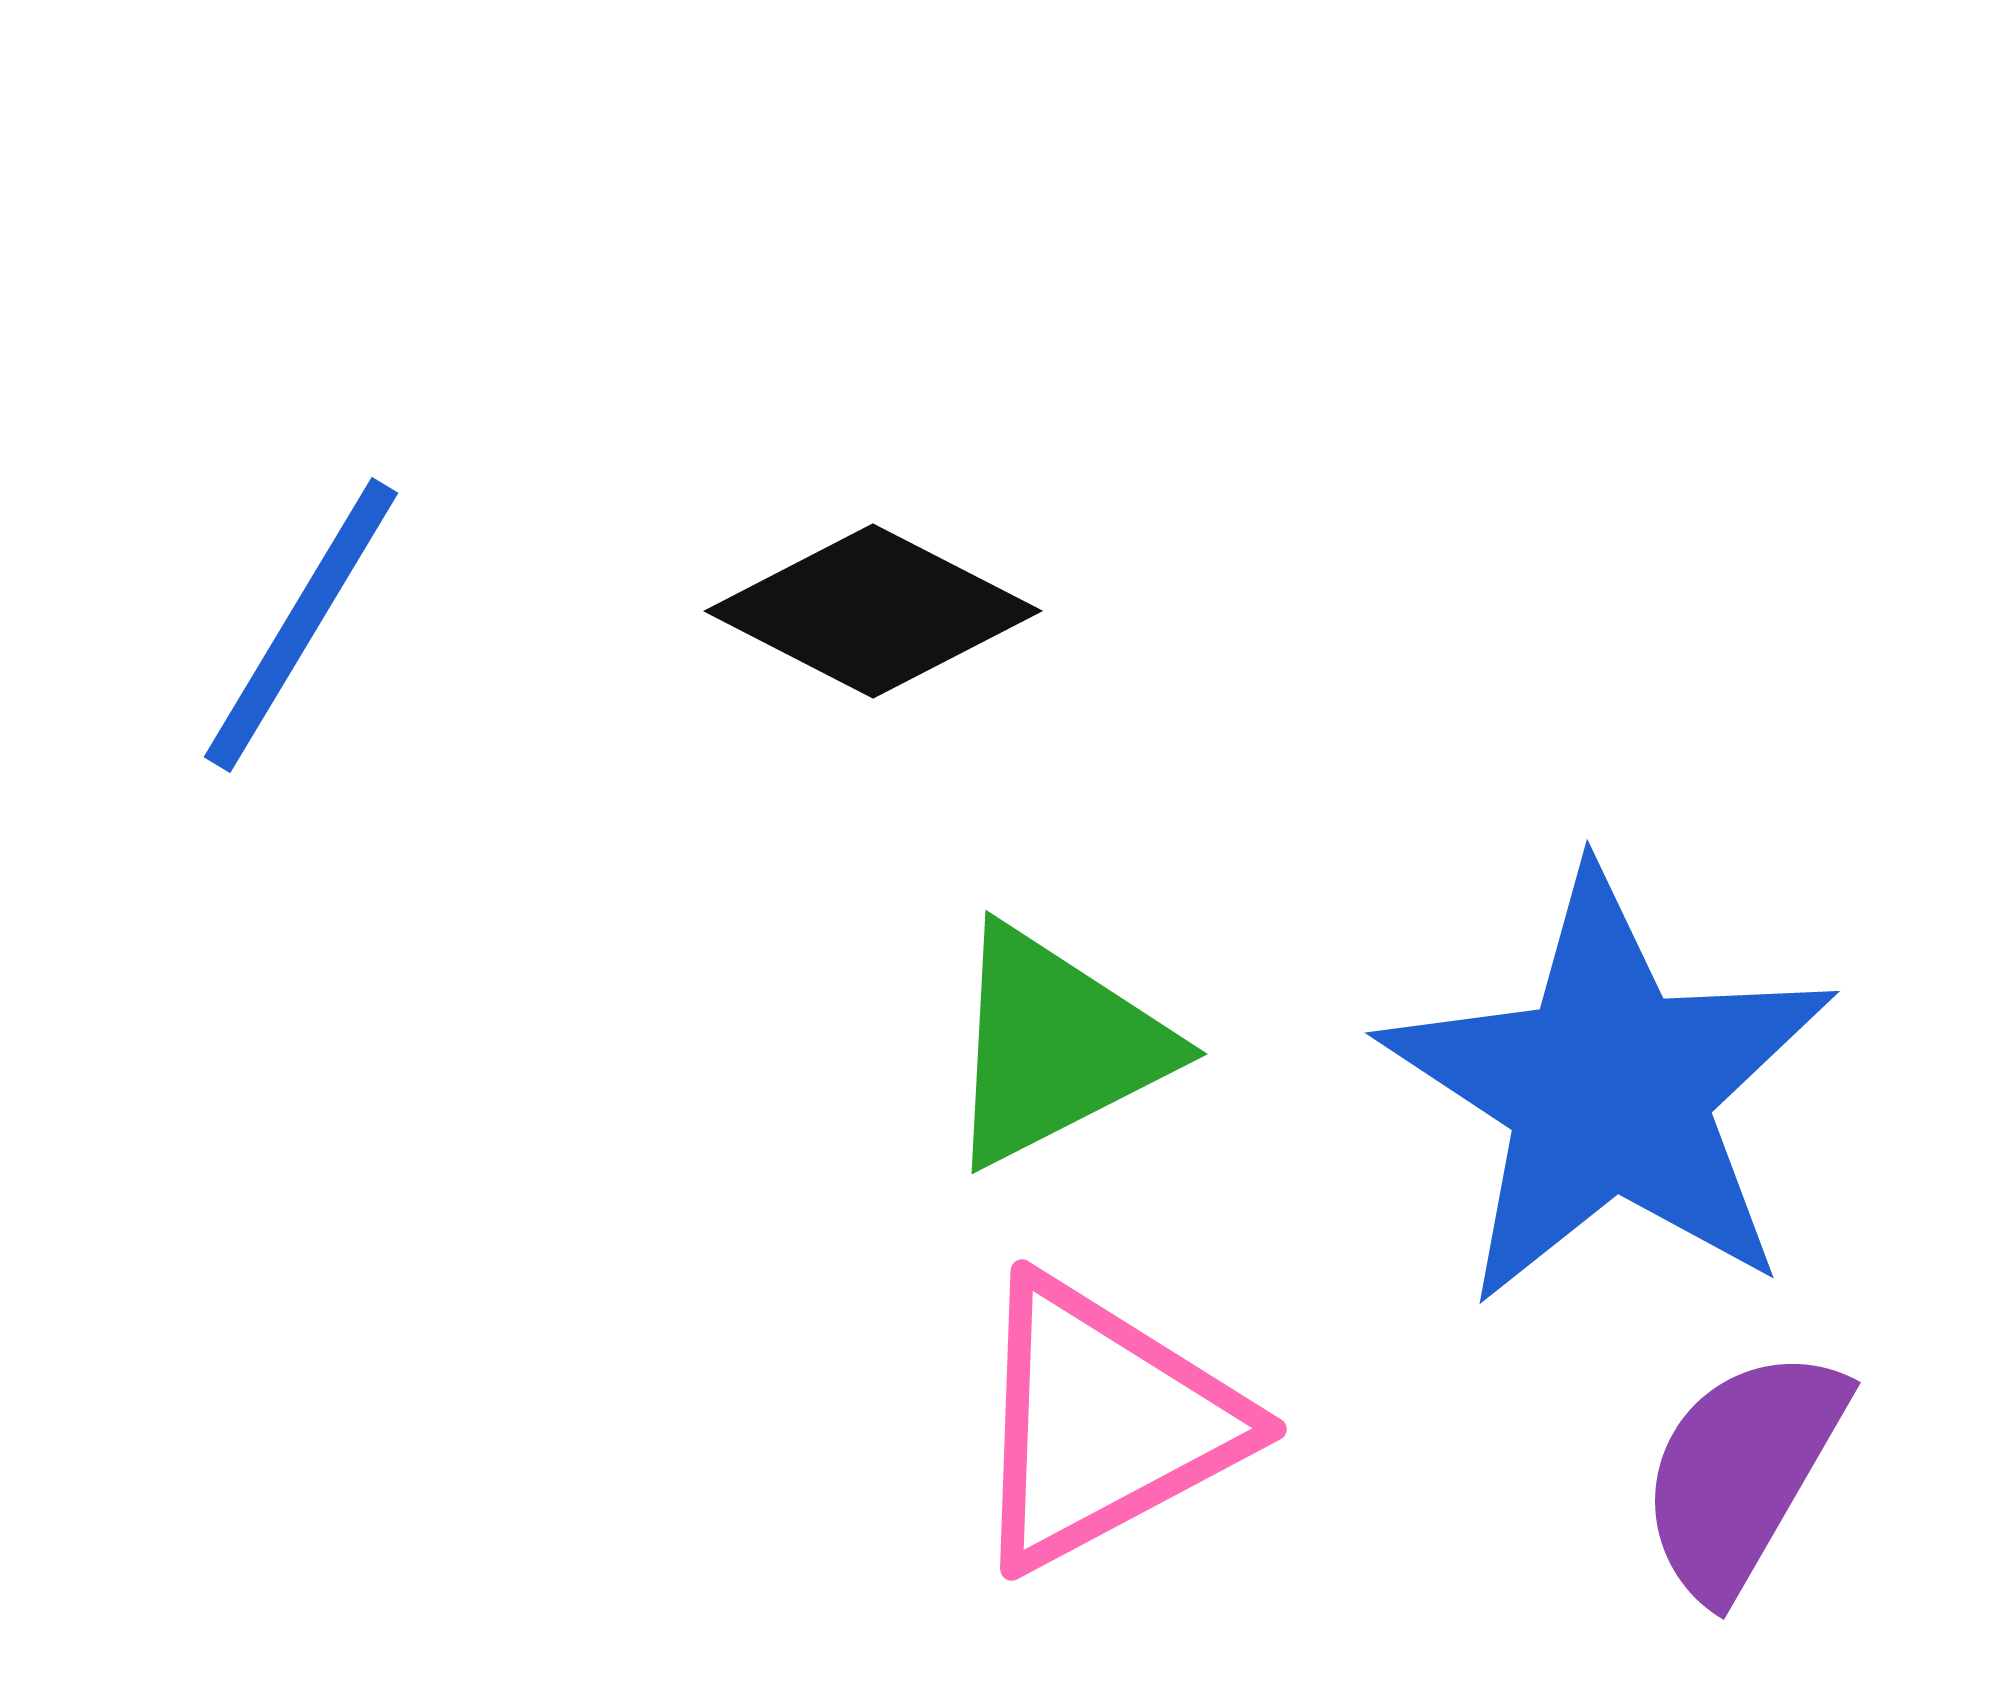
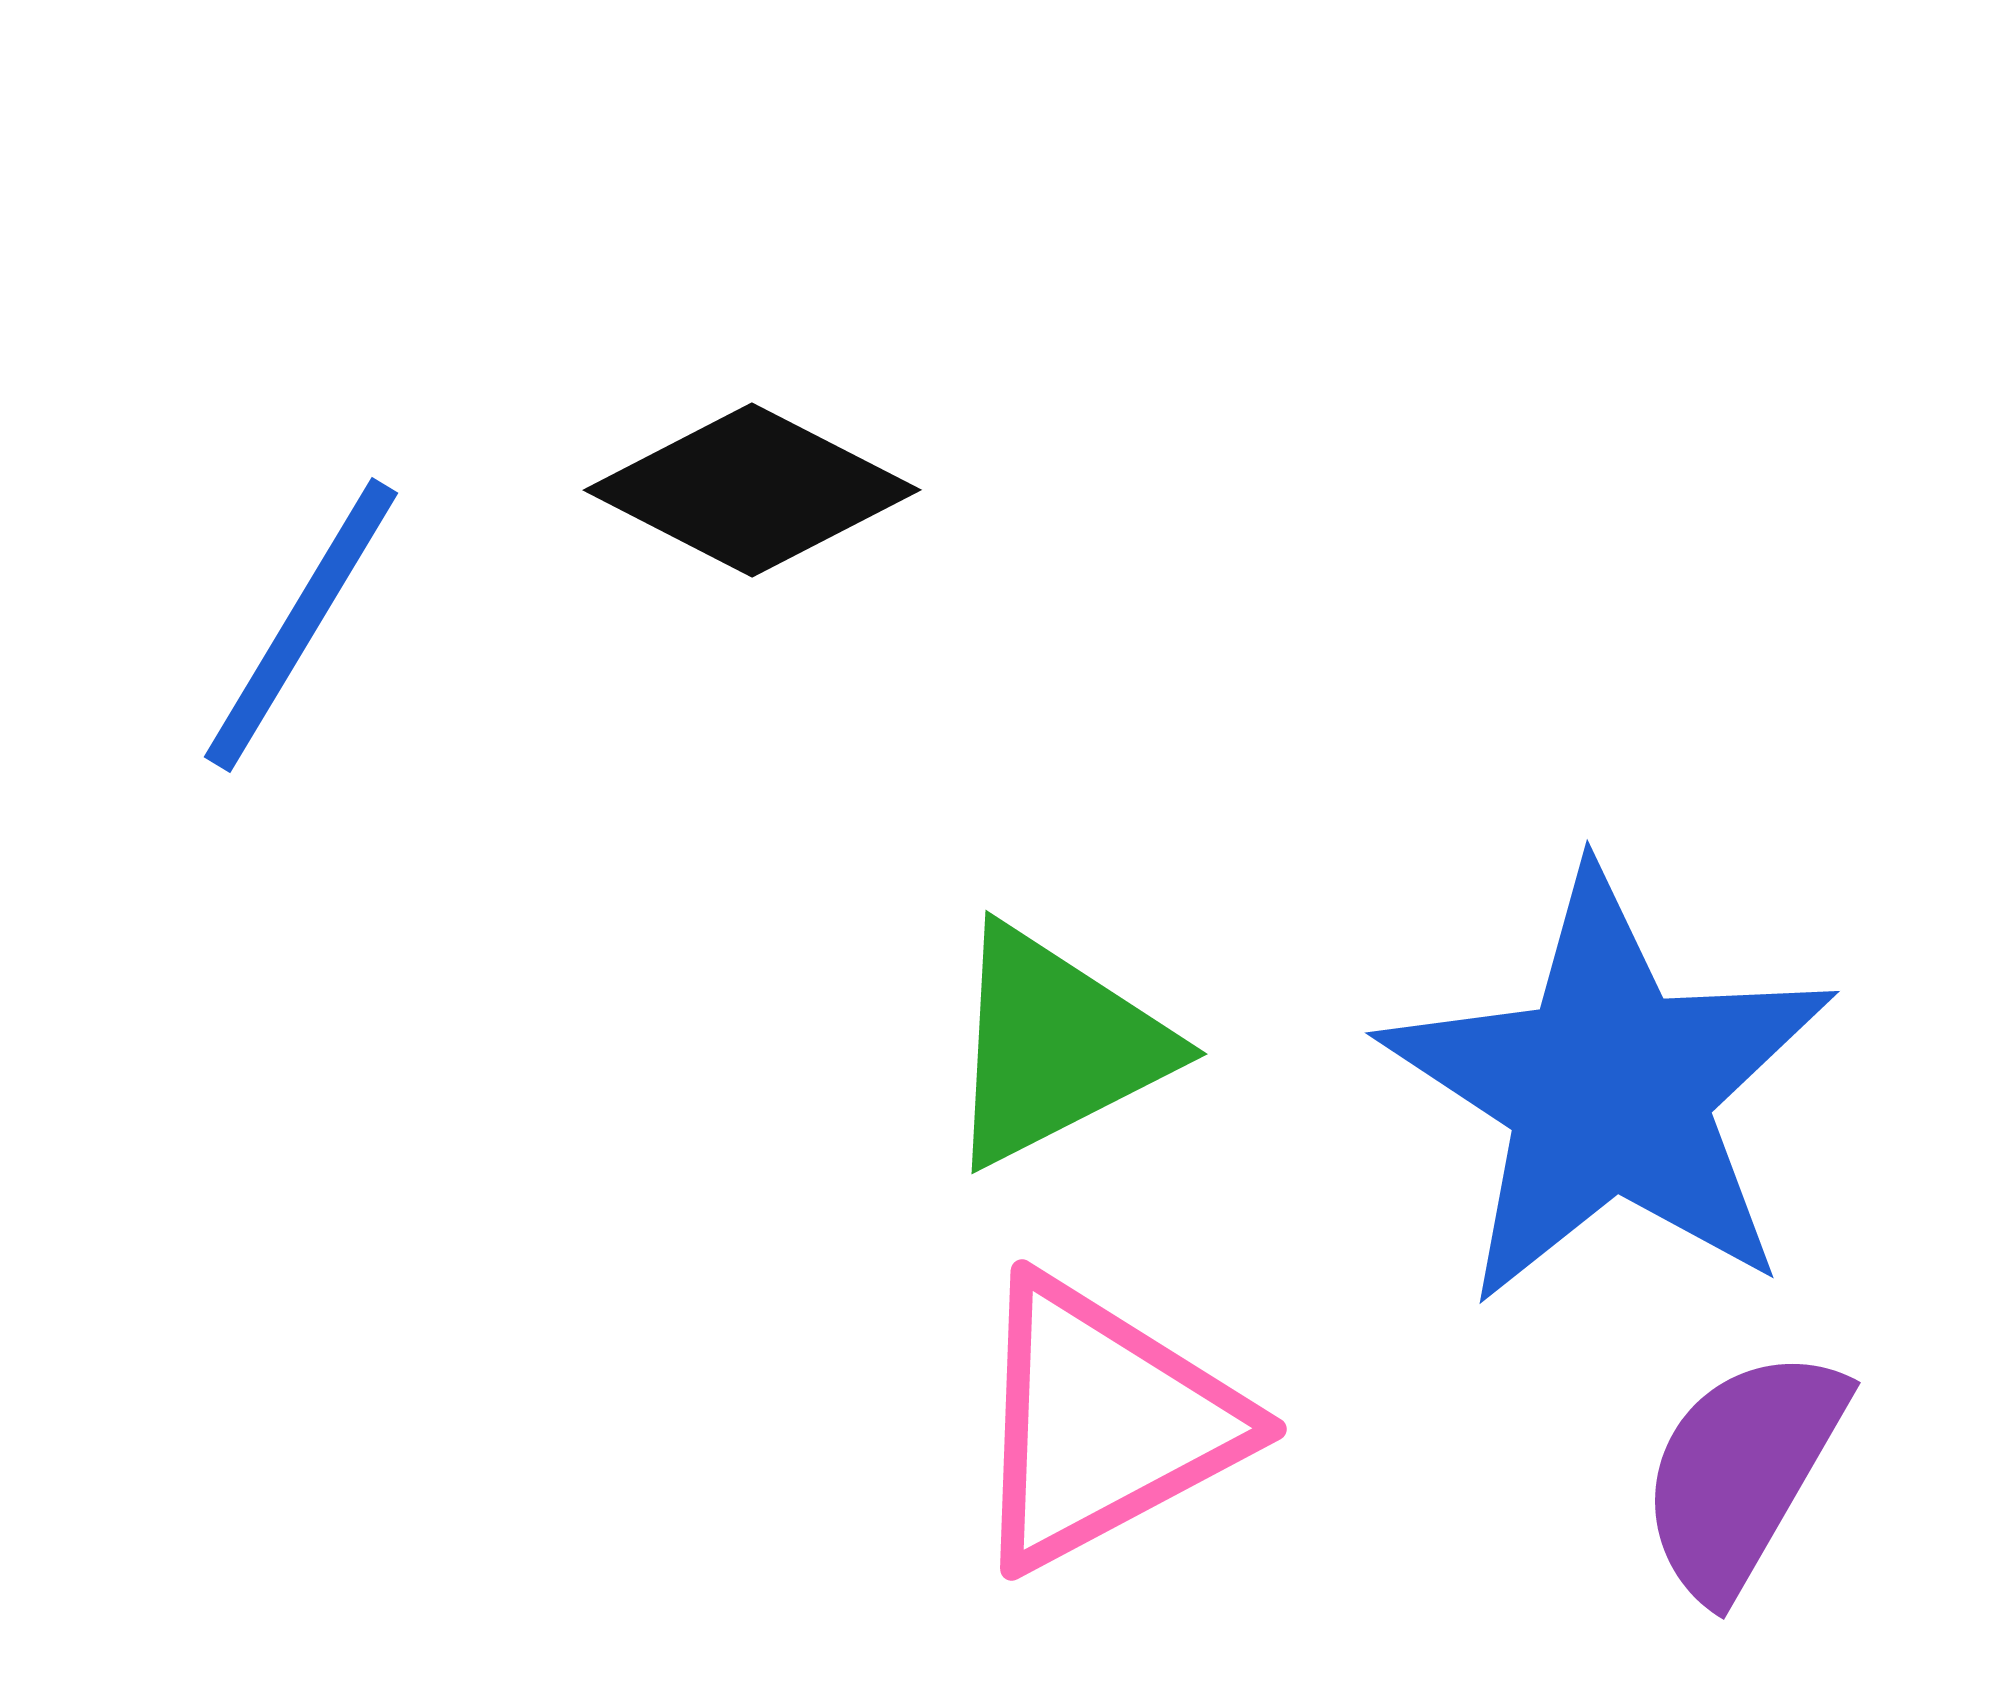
black diamond: moved 121 px left, 121 px up
